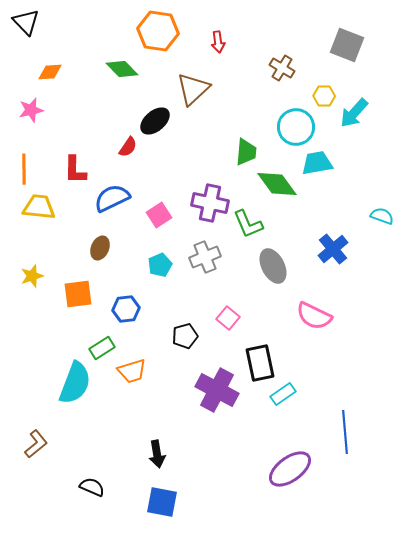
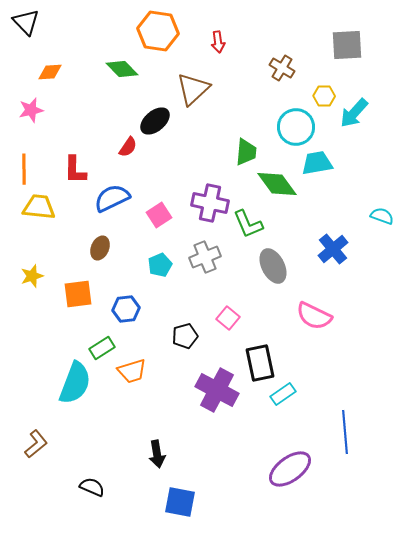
gray square at (347, 45): rotated 24 degrees counterclockwise
blue square at (162, 502): moved 18 px right
